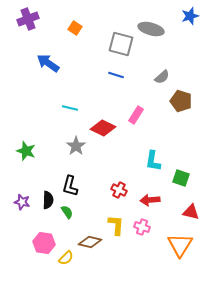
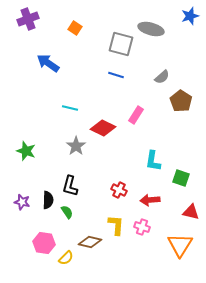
brown pentagon: rotated 15 degrees clockwise
